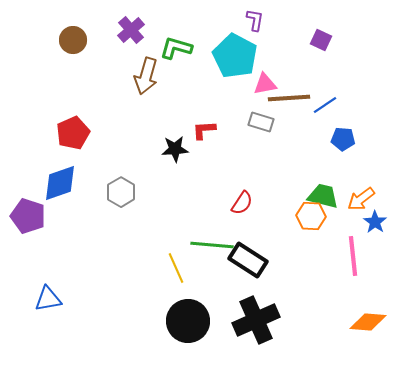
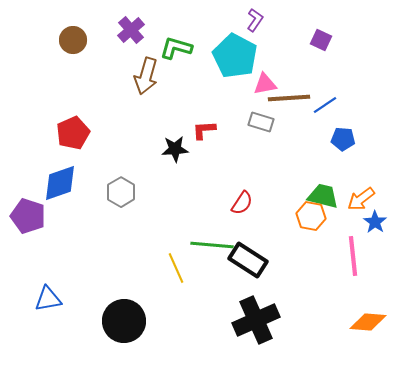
purple L-shape: rotated 25 degrees clockwise
orange hexagon: rotated 8 degrees clockwise
black circle: moved 64 px left
